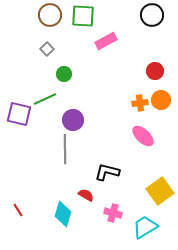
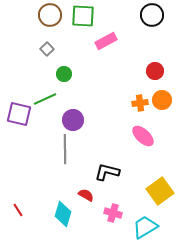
orange circle: moved 1 px right
